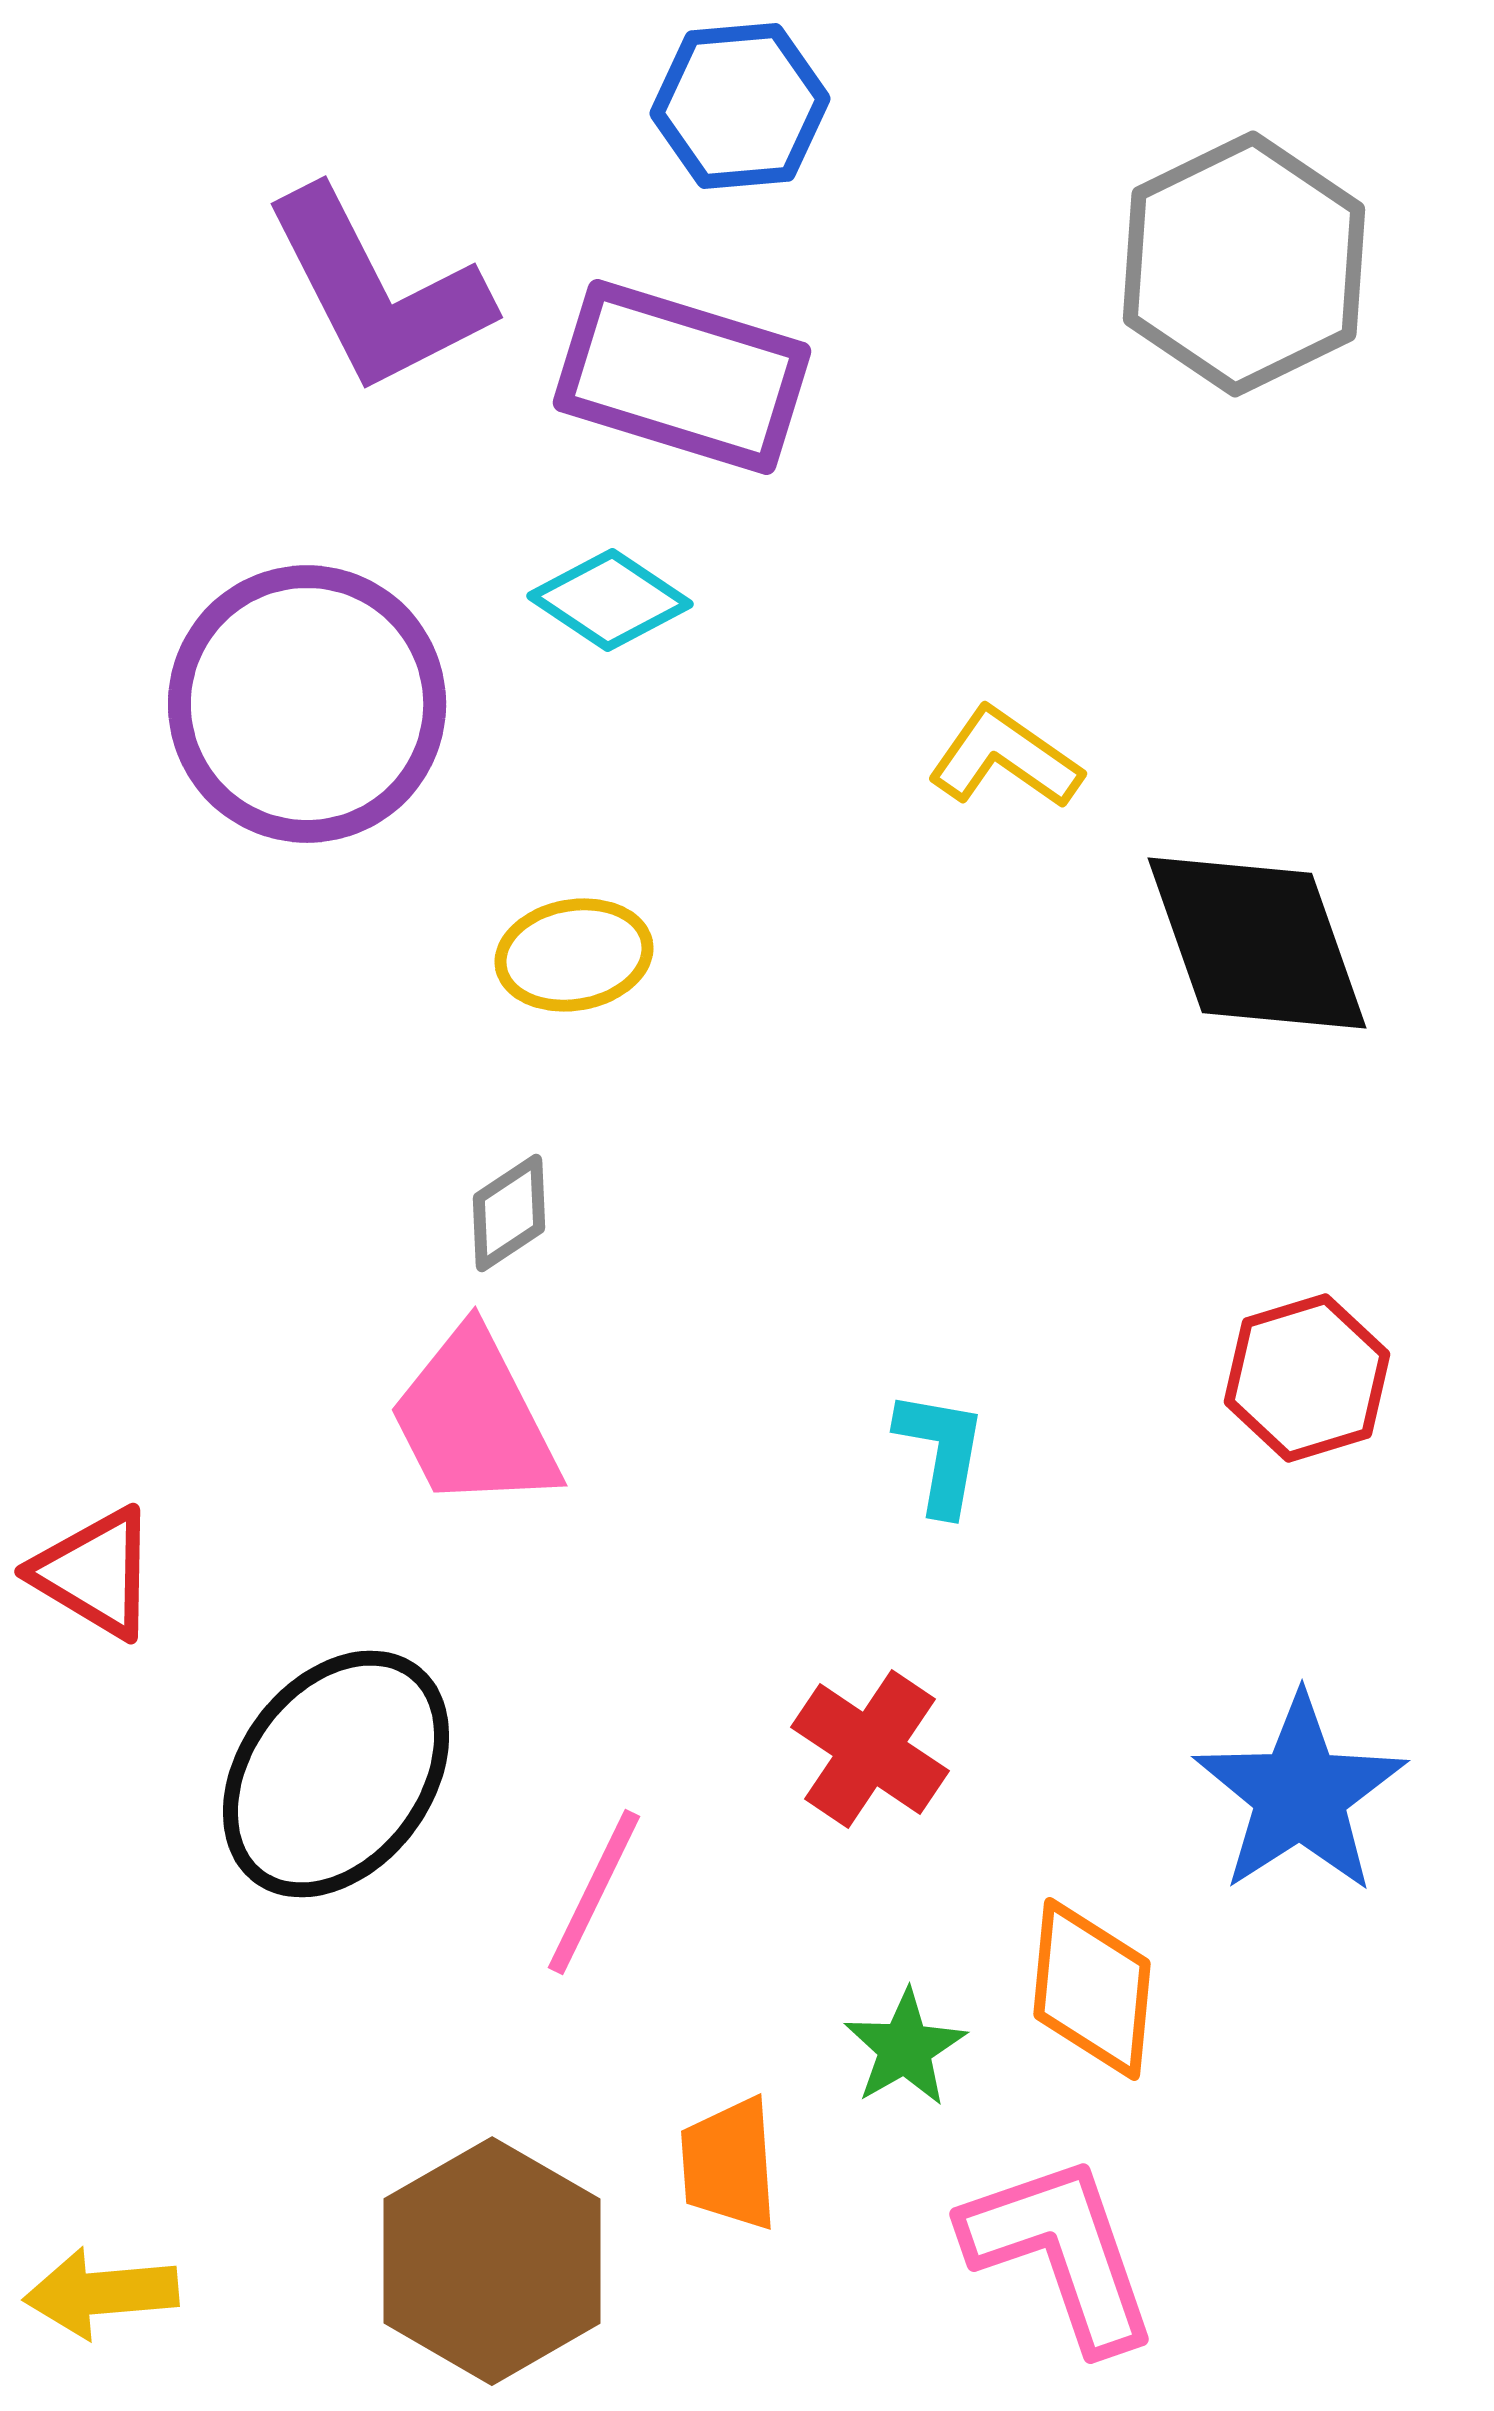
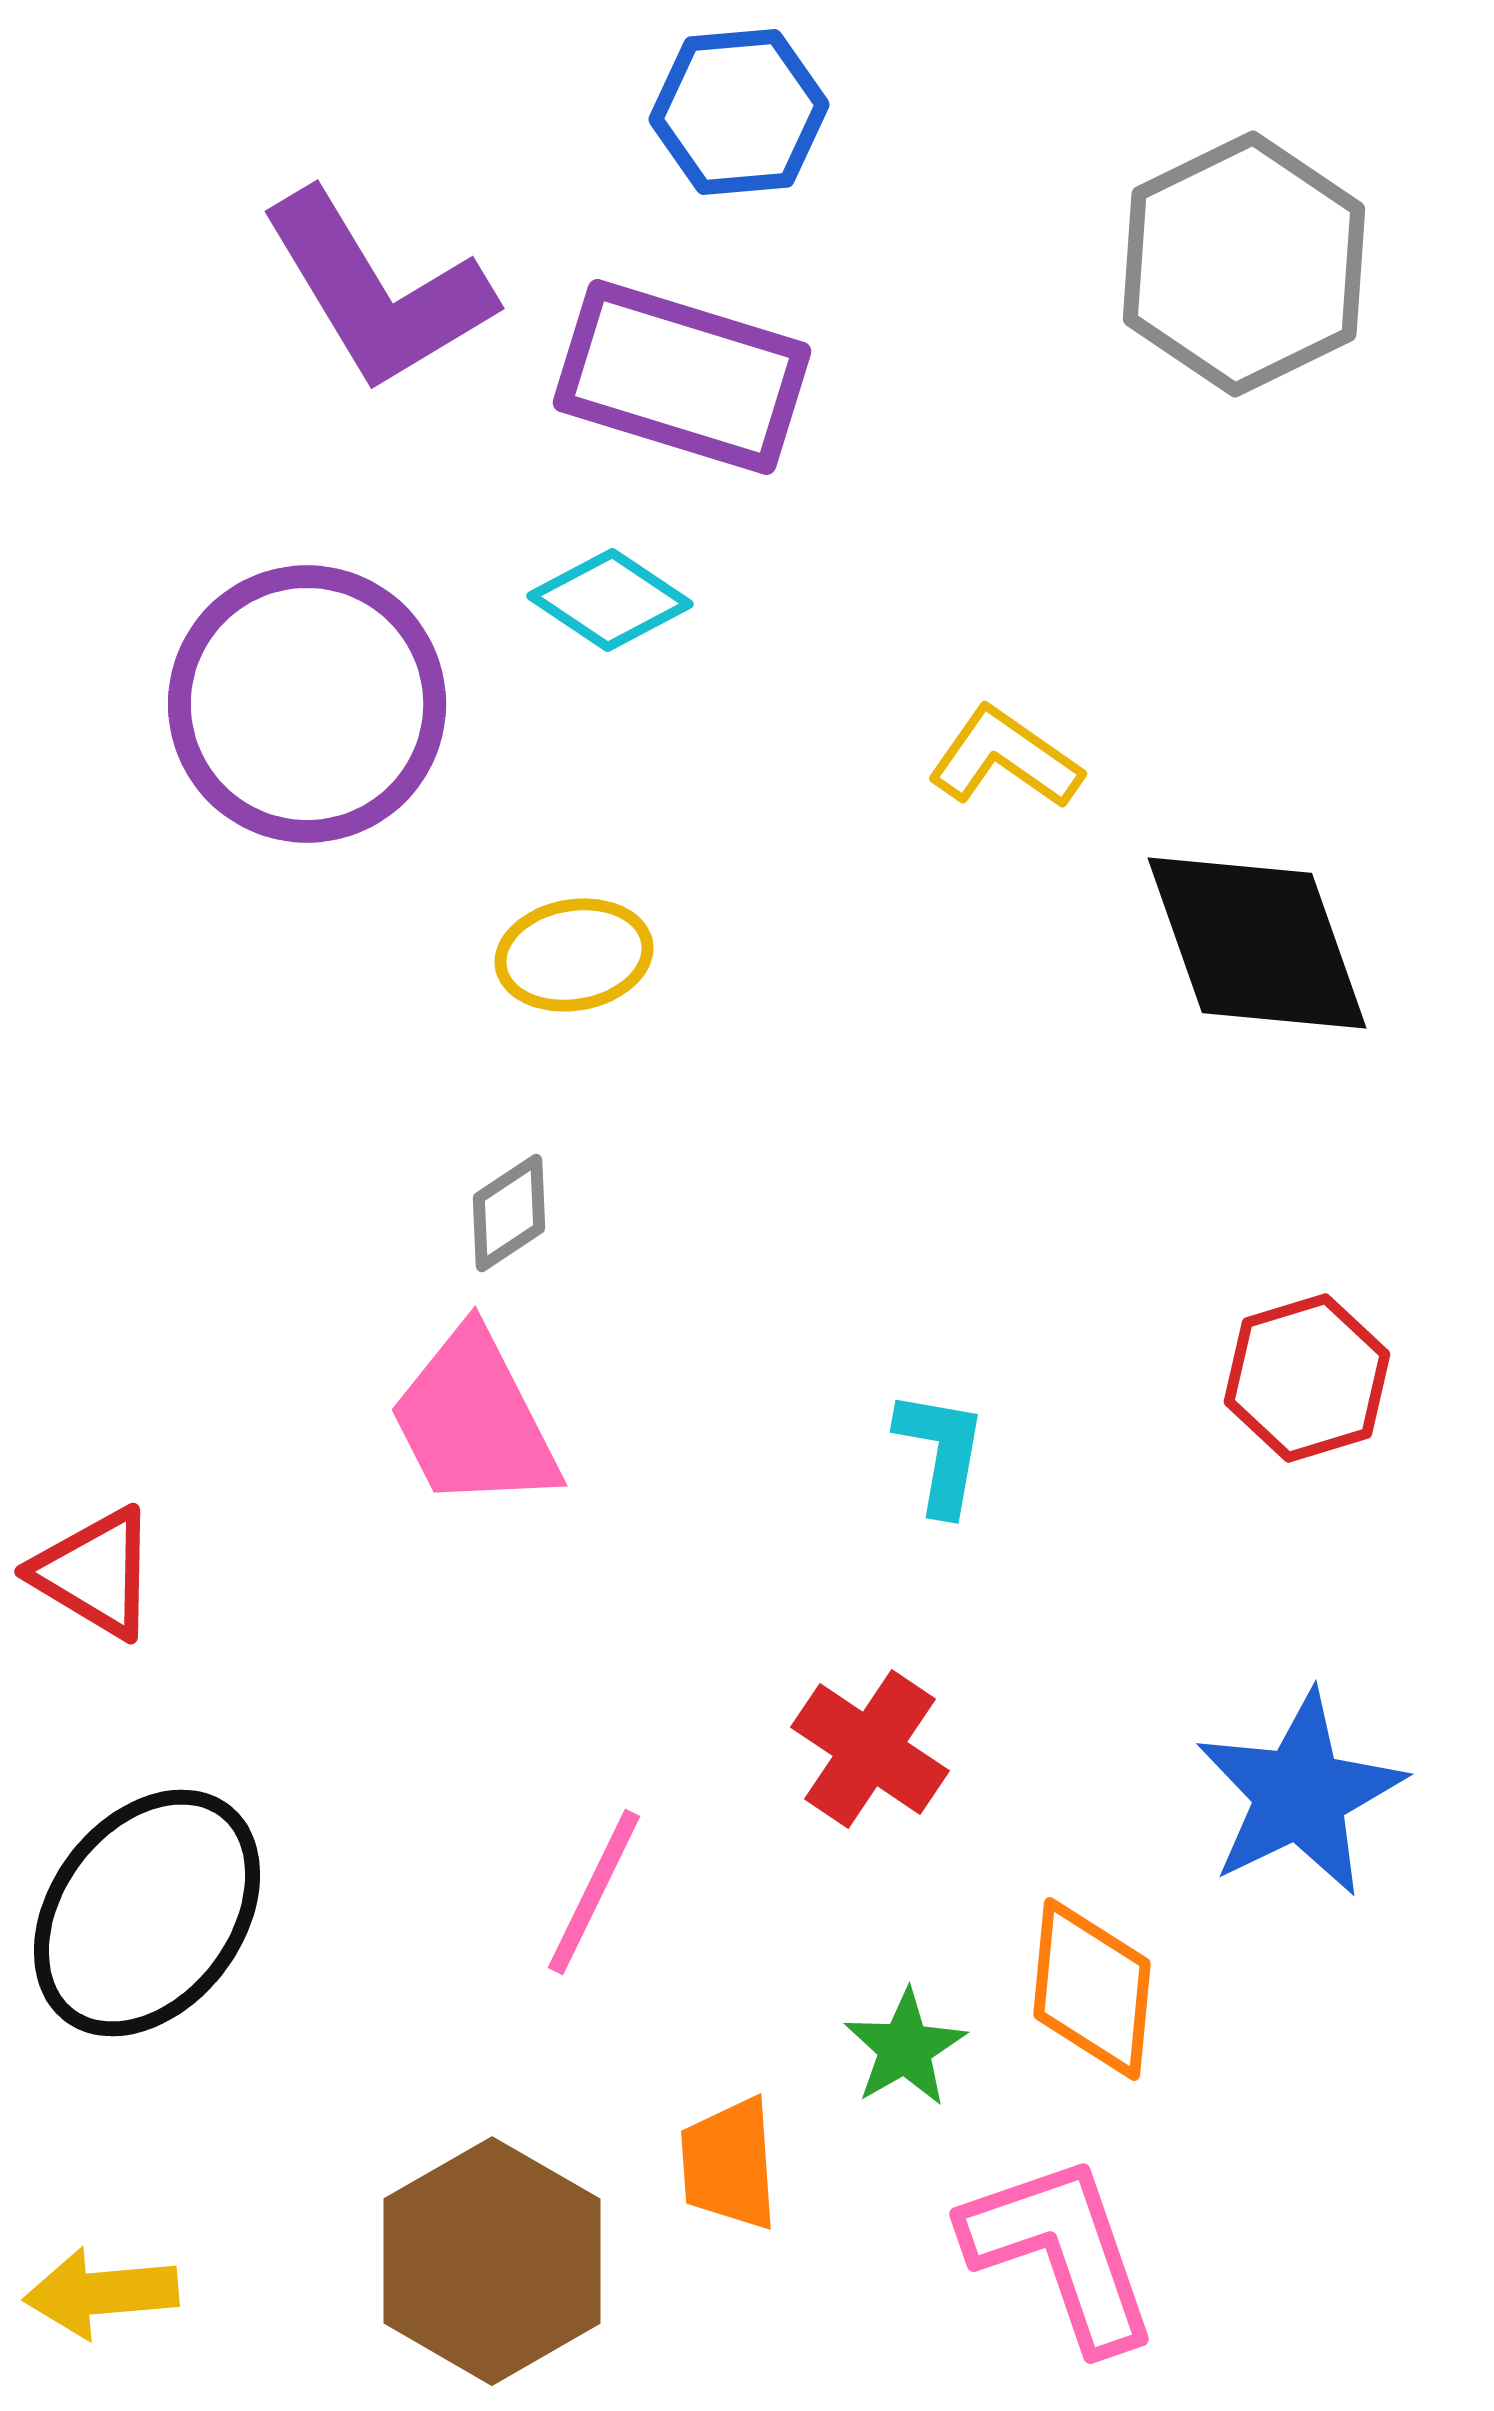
blue hexagon: moved 1 px left, 6 px down
purple L-shape: rotated 4 degrees counterclockwise
black ellipse: moved 189 px left, 139 px down
blue star: rotated 7 degrees clockwise
